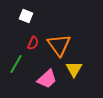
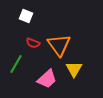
red semicircle: rotated 88 degrees clockwise
